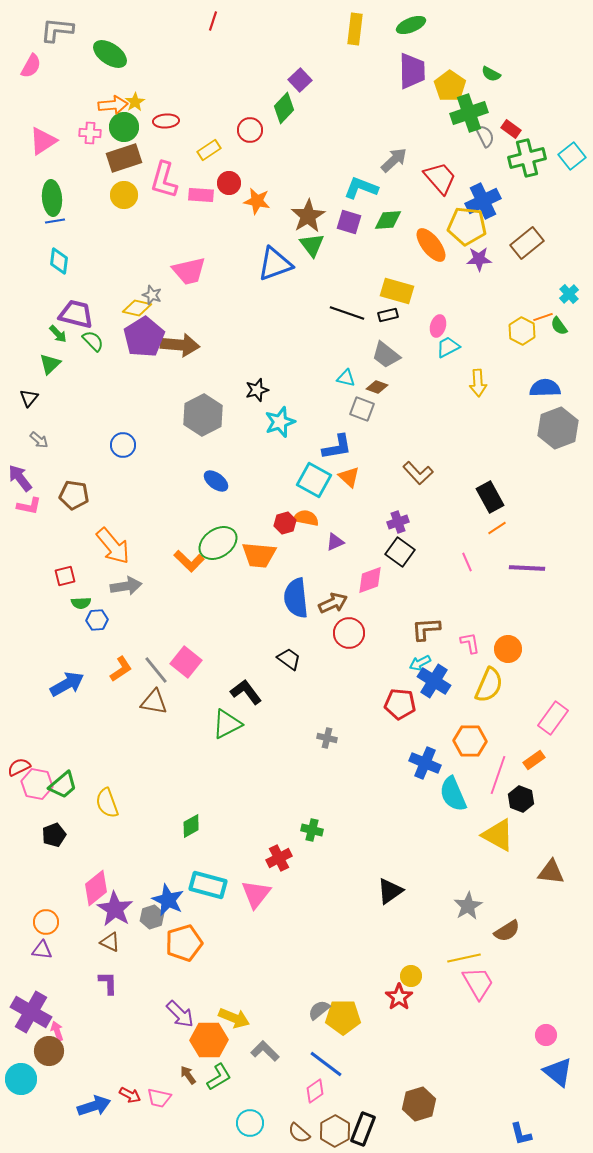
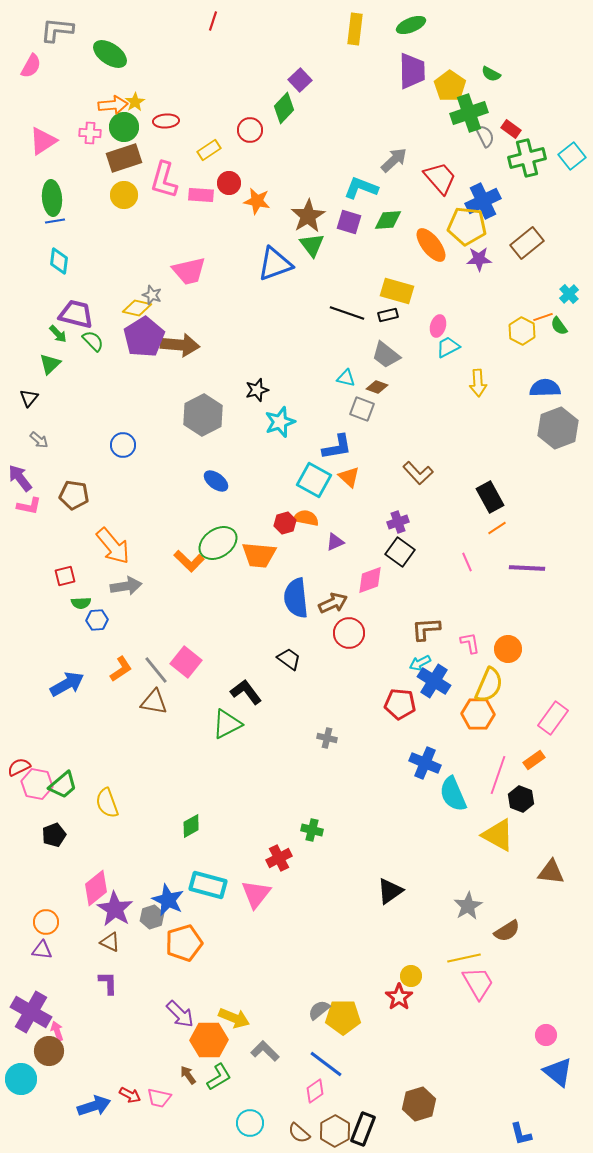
orange hexagon at (470, 741): moved 8 px right, 27 px up
